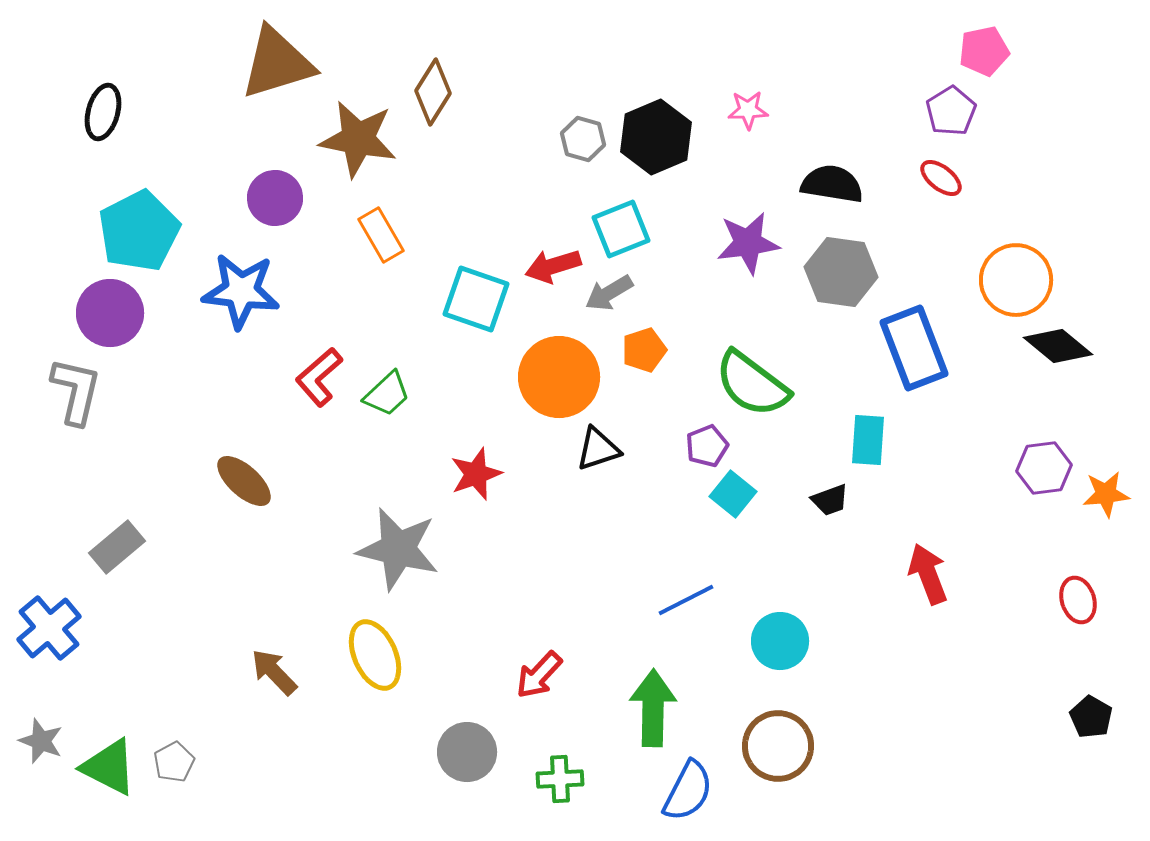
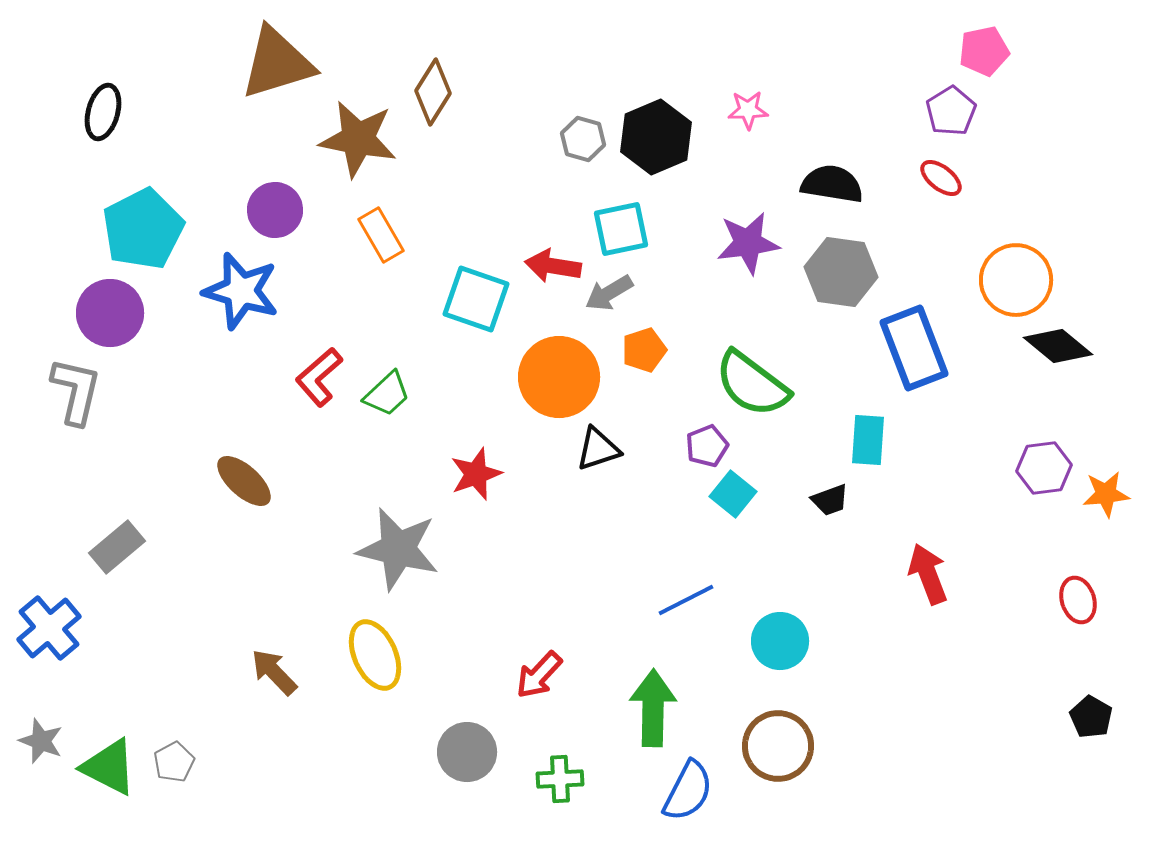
purple circle at (275, 198): moved 12 px down
cyan square at (621, 229): rotated 10 degrees clockwise
cyan pentagon at (139, 231): moved 4 px right, 2 px up
red arrow at (553, 266): rotated 26 degrees clockwise
blue star at (241, 291): rotated 10 degrees clockwise
